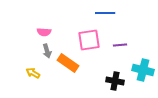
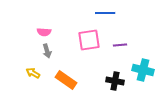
orange rectangle: moved 2 px left, 17 px down
